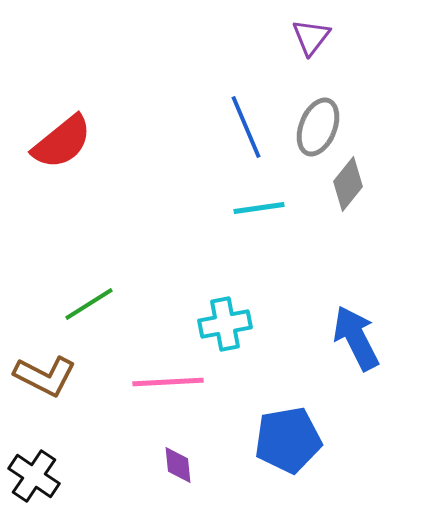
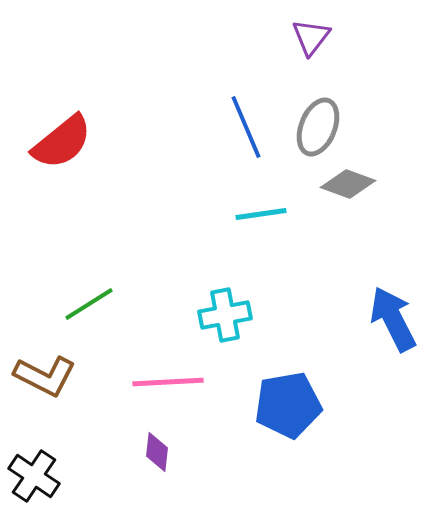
gray diamond: rotated 72 degrees clockwise
cyan line: moved 2 px right, 6 px down
cyan cross: moved 9 px up
blue arrow: moved 37 px right, 19 px up
blue pentagon: moved 35 px up
purple diamond: moved 21 px left, 13 px up; rotated 12 degrees clockwise
